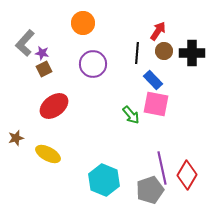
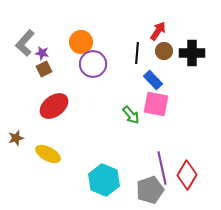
orange circle: moved 2 px left, 19 px down
